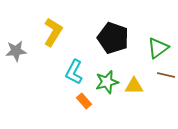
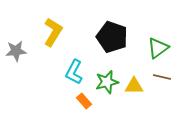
black pentagon: moved 1 px left, 1 px up
brown line: moved 4 px left, 2 px down
